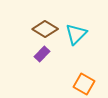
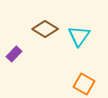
cyan triangle: moved 3 px right, 2 px down; rotated 10 degrees counterclockwise
purple rectangle: moved 28 px left
